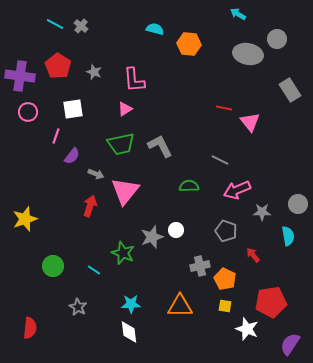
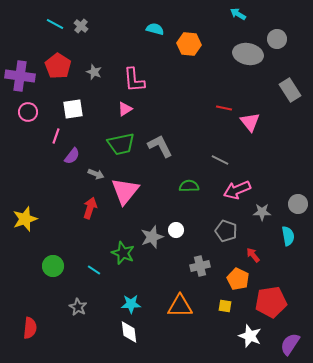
red arrow at (90, 206): moved 2 px down
orange pentagon at (225, 279): moved 13 px right
white star at (247, 329): moved 3 px right, 7 px down
